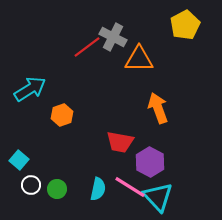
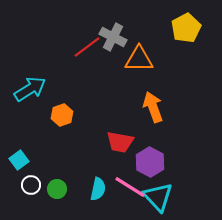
yellow pentagon: moved 1 px right, 3 px down
orange arrow: moved 5 px left, 1 px up
cyan square: rotated 12 degrees clockwise
